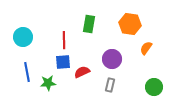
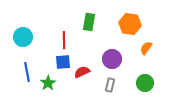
green rectangle: moved 2 px up
green star: rotated 28 degrees counterclockwise
green circle: moved 9 px left, 4 px up
